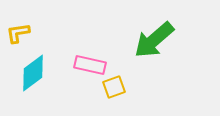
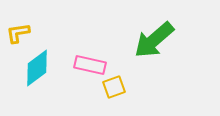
cyan diamond: moved 4 px right, 5 px up
